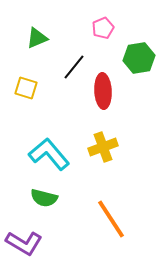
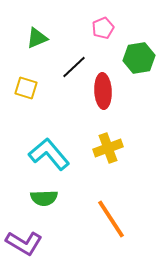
black line: rotated 8 degrees clockwise
yellow cross: moved 5 px right, 1 px down
green semicircle: rotated 16 degrees counterclockwise
